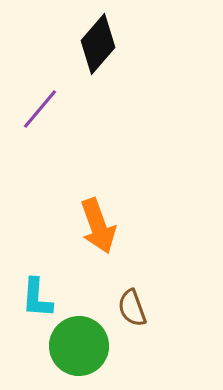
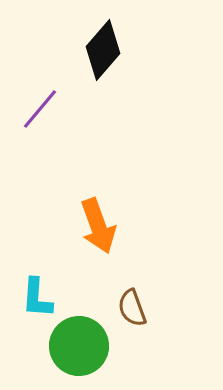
black diamond: moved 5 px right, 6 px down
